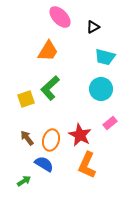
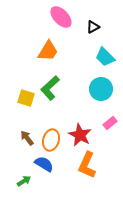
pink ellipse: moved 1 px right
cyan trapezoid: rotated 30 degrees clockwise
yellow square: moved 1 px up; rotated 36 degrees clockwise
